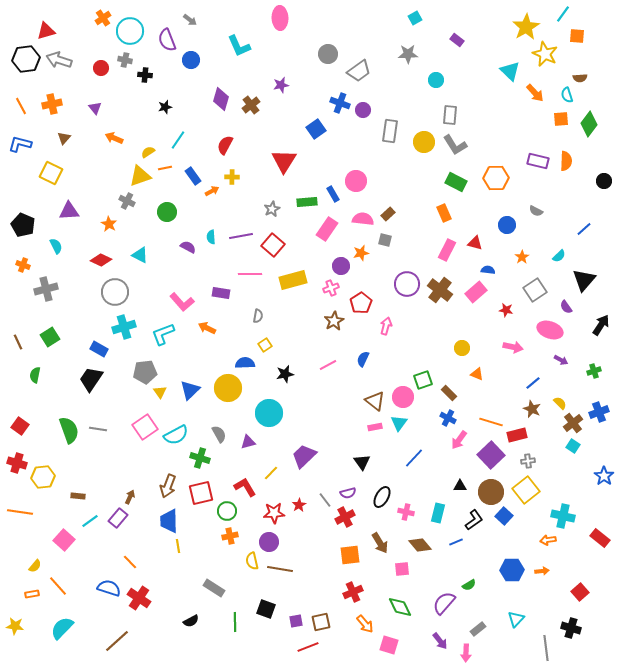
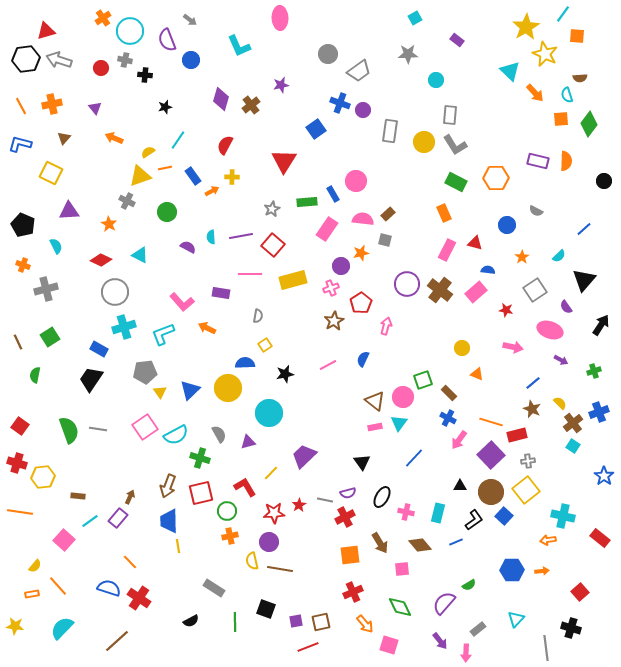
gray line at (325, 500): rotated 42 degrees counterclockwise
